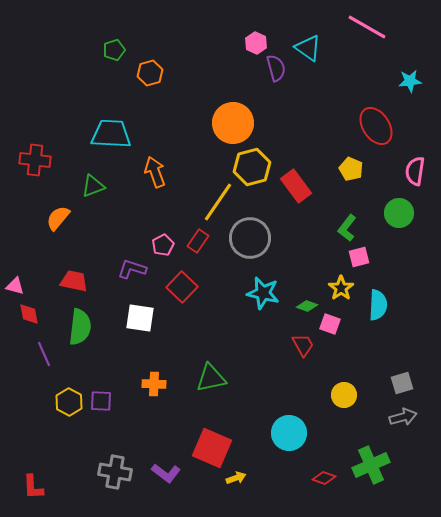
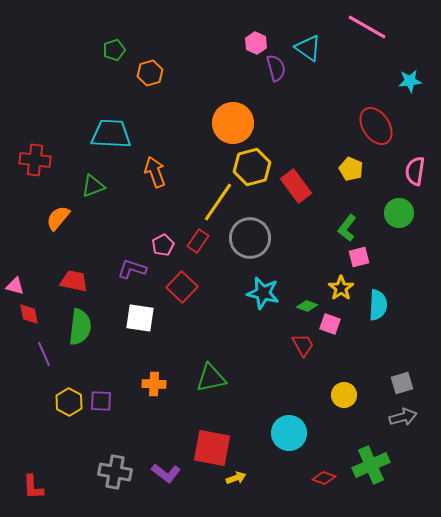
red square at (212, 448): rotated 12 degrees counterclockwise
